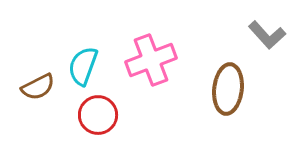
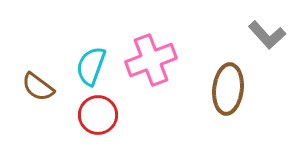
cyan semicircle: moved 8 px right
brown semicircle: rotated 64 degrees clockwise
